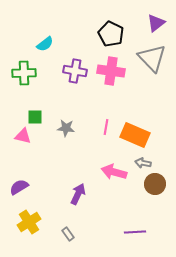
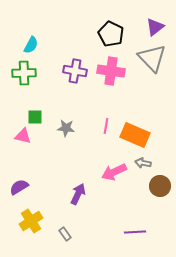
purple triangle: moved 1 px left, 4 px down
cyan semicircle: moved 14 px left, 1 px down; rotated 24 degrees counterclockwise
pink line: moved 1 px up
pink arrow: rotated 40 degrees counterclockwise
brown circle: moved 5 px right, 2 px down
yellow cross: moved 2 px right, 1 px up
gray rectangle: moved 3 px left
